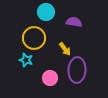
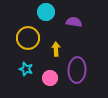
yellow circle: moved 6 px left
yellow arrow: moved 9 px left; rotated 144 degrees counterclockwise
cyan star: moved 9 px down
